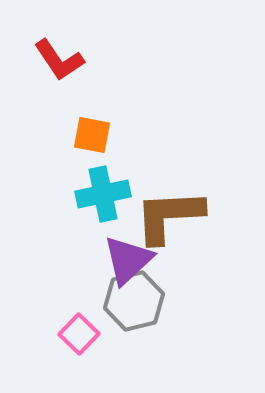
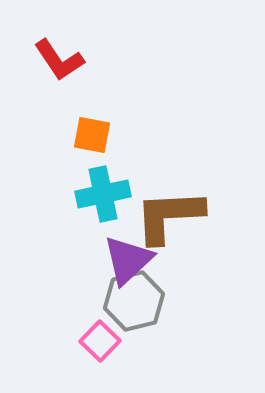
pink square: moved 21 px right, 7 px down
